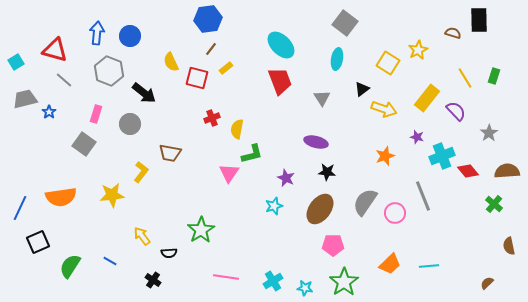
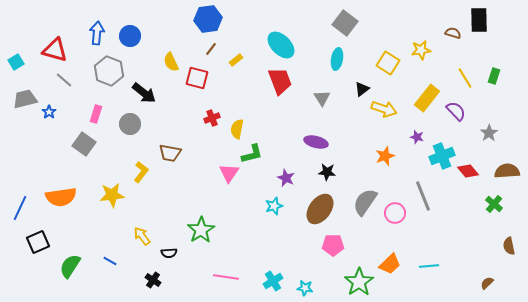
yellow star at (418, 50): moved 3 px right; rotated 18 degrees clockwise
yellow rectangle at (226, 68): moved 10 px right, 8 px up
green star at (344, 282): moved 15 px right
